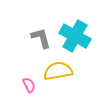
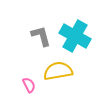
gray L-shape: moved 2 px up
